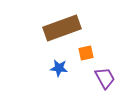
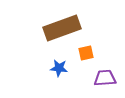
purple trapezoid: rotated 65 degrees counterclockwise
